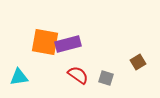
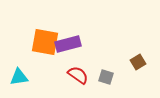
gray square: moved 1 px up
